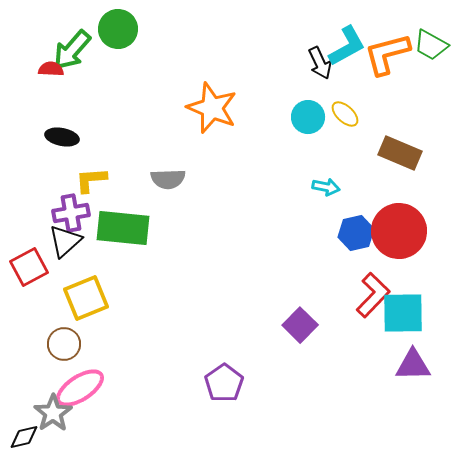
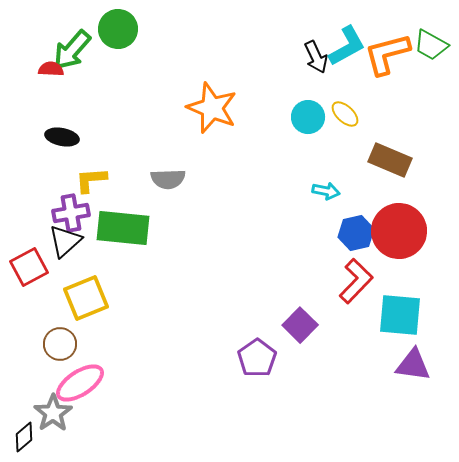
black arrow: moved 4 px left, 6 px up
brown rectangle: moved 10 px left, 7 px down
cyan arrow: moved 4 px down
red L-shape: moved 17 px left, 14 px up
cyan square: moved 3 px left, 2 px down; rotated 6 degrees clockwise
brown circle: moved 4 px left
purple triangle: rotated 9 degrees clockwise
purple pentagon: moved 33 px right, 25 px up
pink ellipse: moved 5 px up
black diamond: rotated 28 degrees counterclockwise
